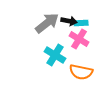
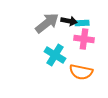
cyan rectangle: moved 1 px right
pink cross: moved 5 px right; rotated 24 degrees counterclockwise
